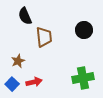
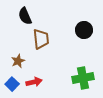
brown trapezoid: moved 3 px left, 2 px down
